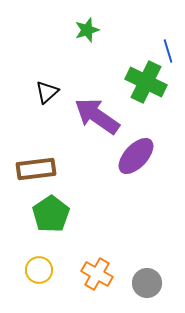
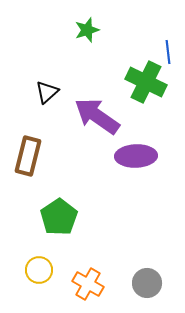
blue line: moved 1 px down; rotated 10 degrees clockwise
purple ellipse: rotated 45 degrees clockwise
brown rectangle: moved 8 px left, 13 px up; rotated 69 degrees counterclockwise
green pentagon: moved 8 px right, 3 px down
orange cross: moved 9 px left, 10 px down
